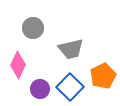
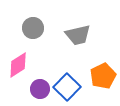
gray trapezoid: moved 7 px right, 14 px up
pink diamond: rotated 32 degrees clockwise
blue square: moved 3 px left
